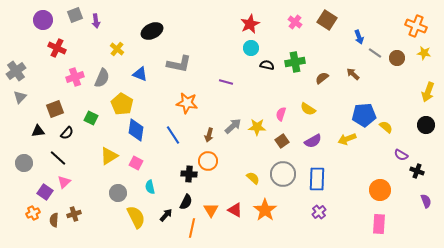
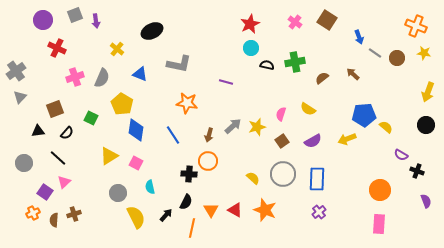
yellow star at (257, 127): rotated 18 degrees counterclockwise
orange star at (265, 210): rotated 15 degrees counterclockwise
